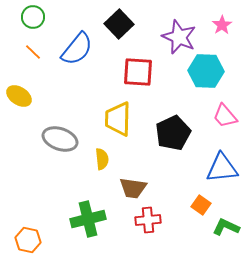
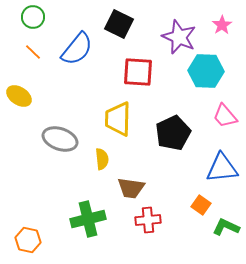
black square: rotated 20 degrees counterclockwise
brown trapezoid: moved 2 px left
